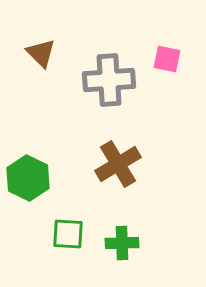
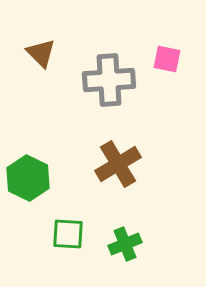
green cross: moved 3 px right, 1 px down; rotated 20 degrees counterclockwise
